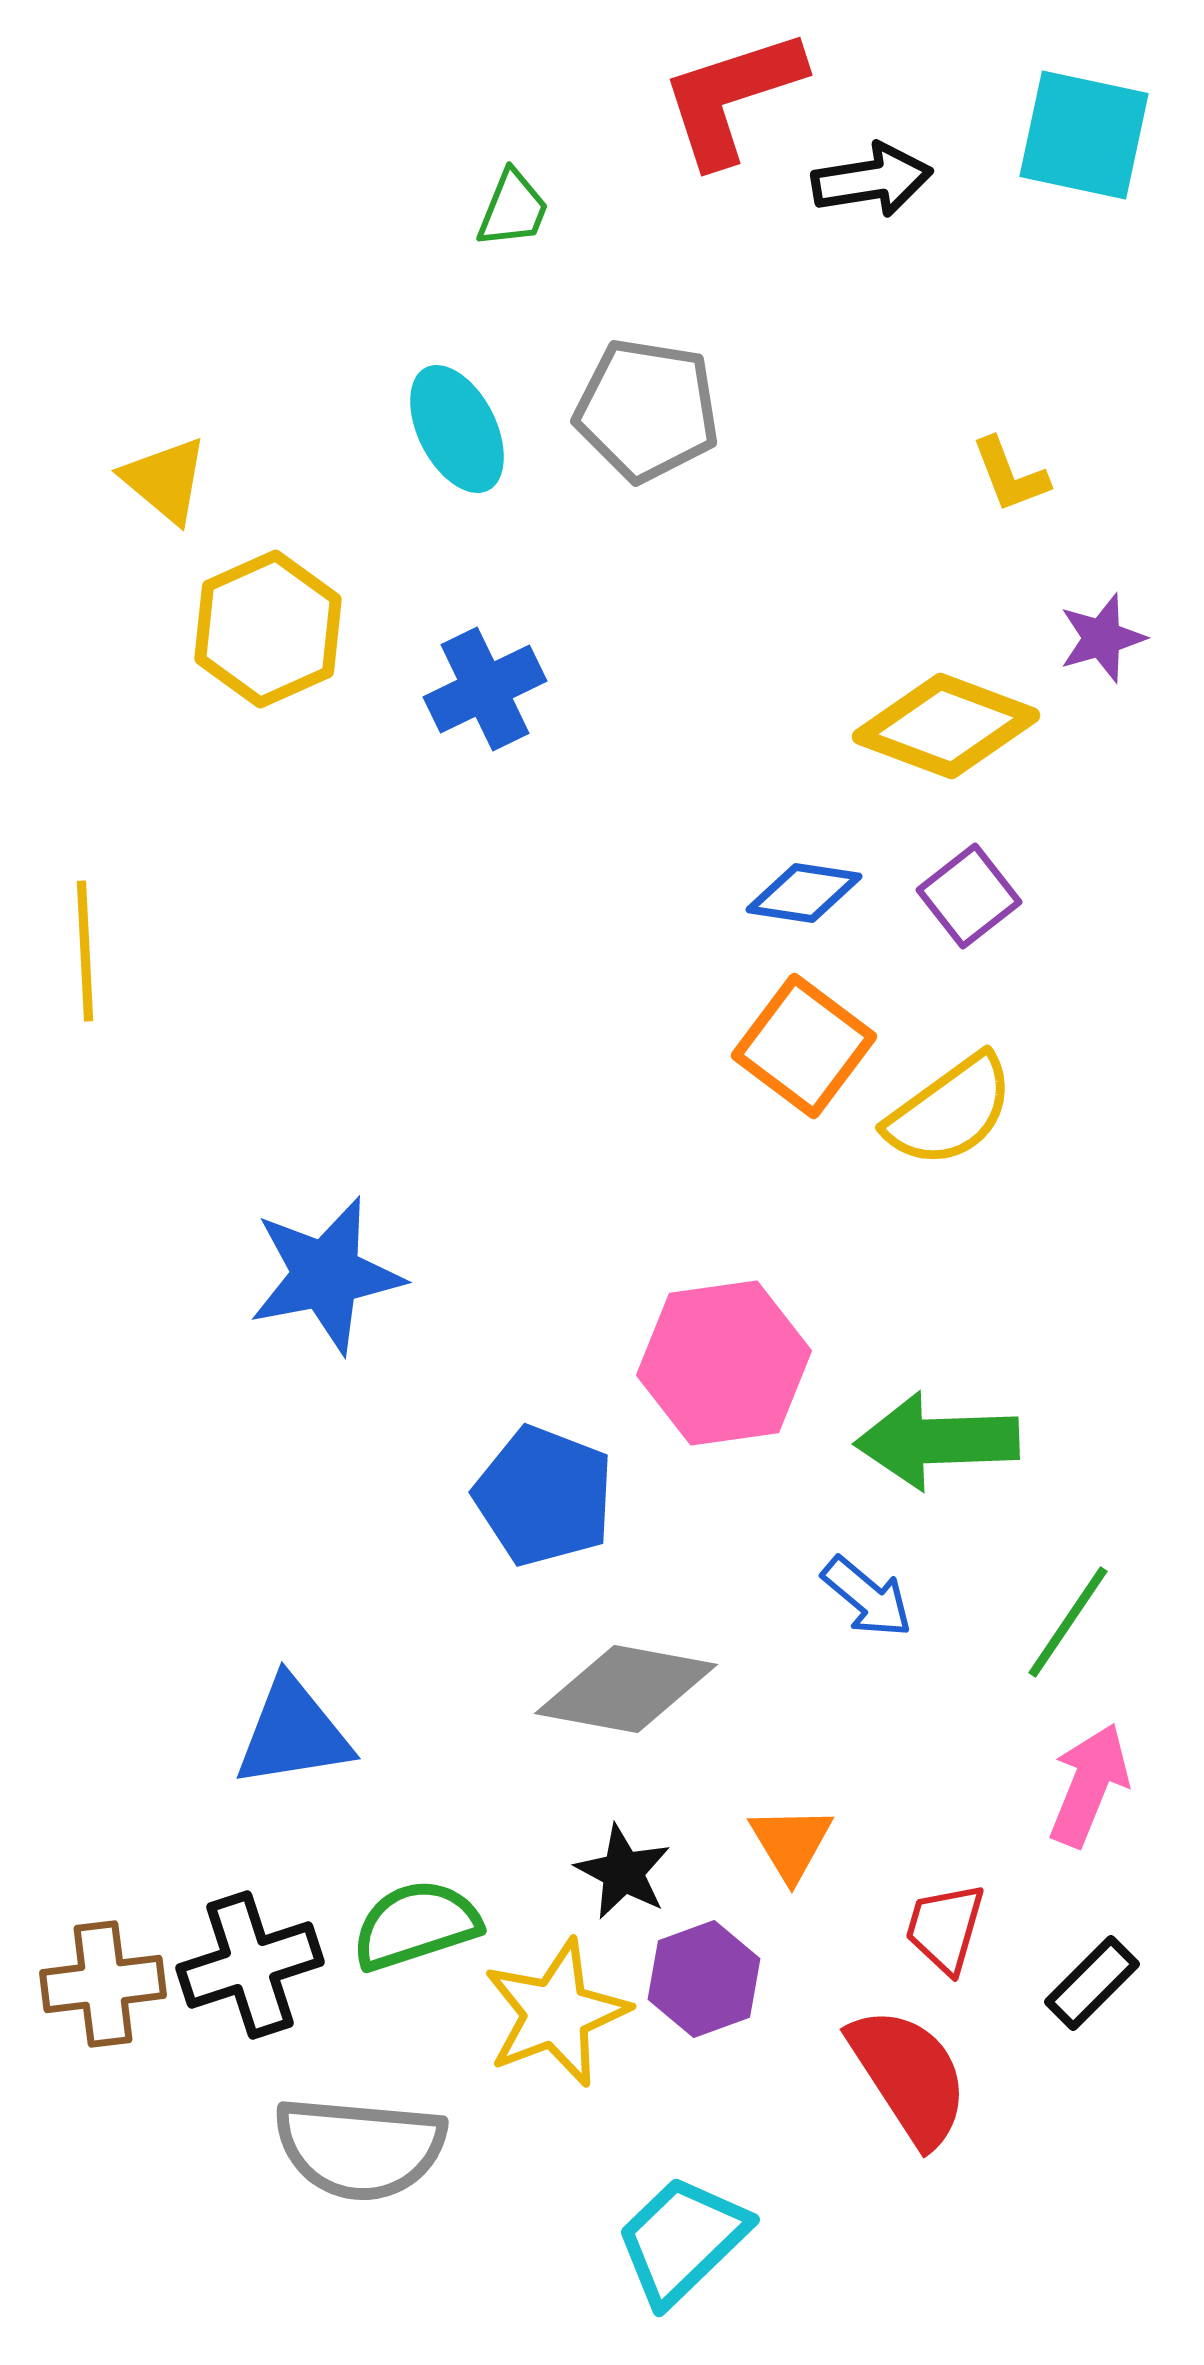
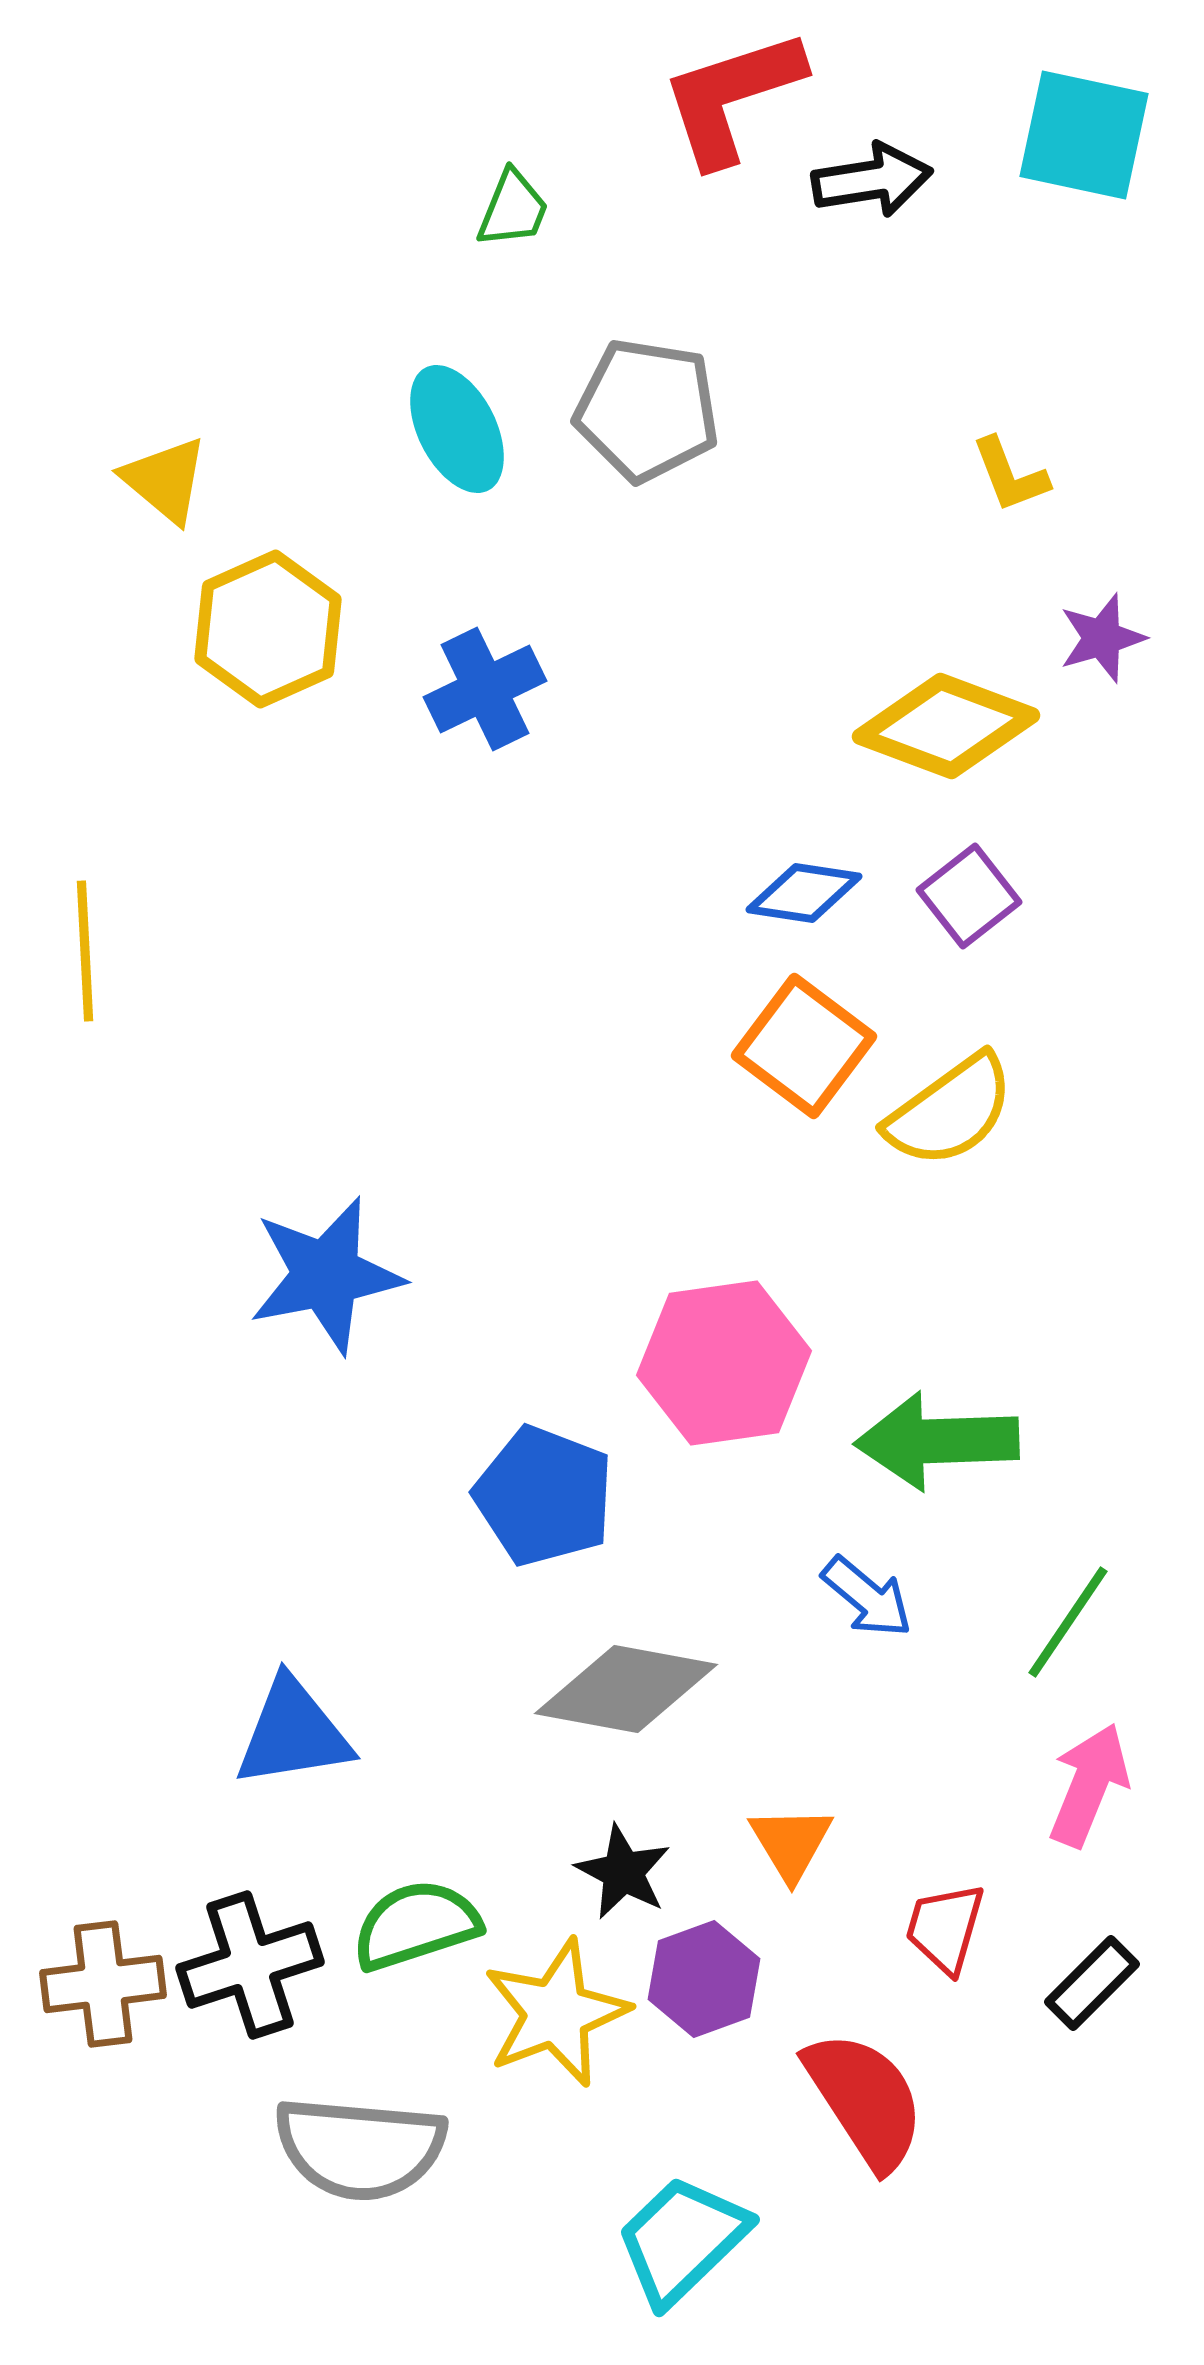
red semicircle: moved 44 px left, 24 px down
